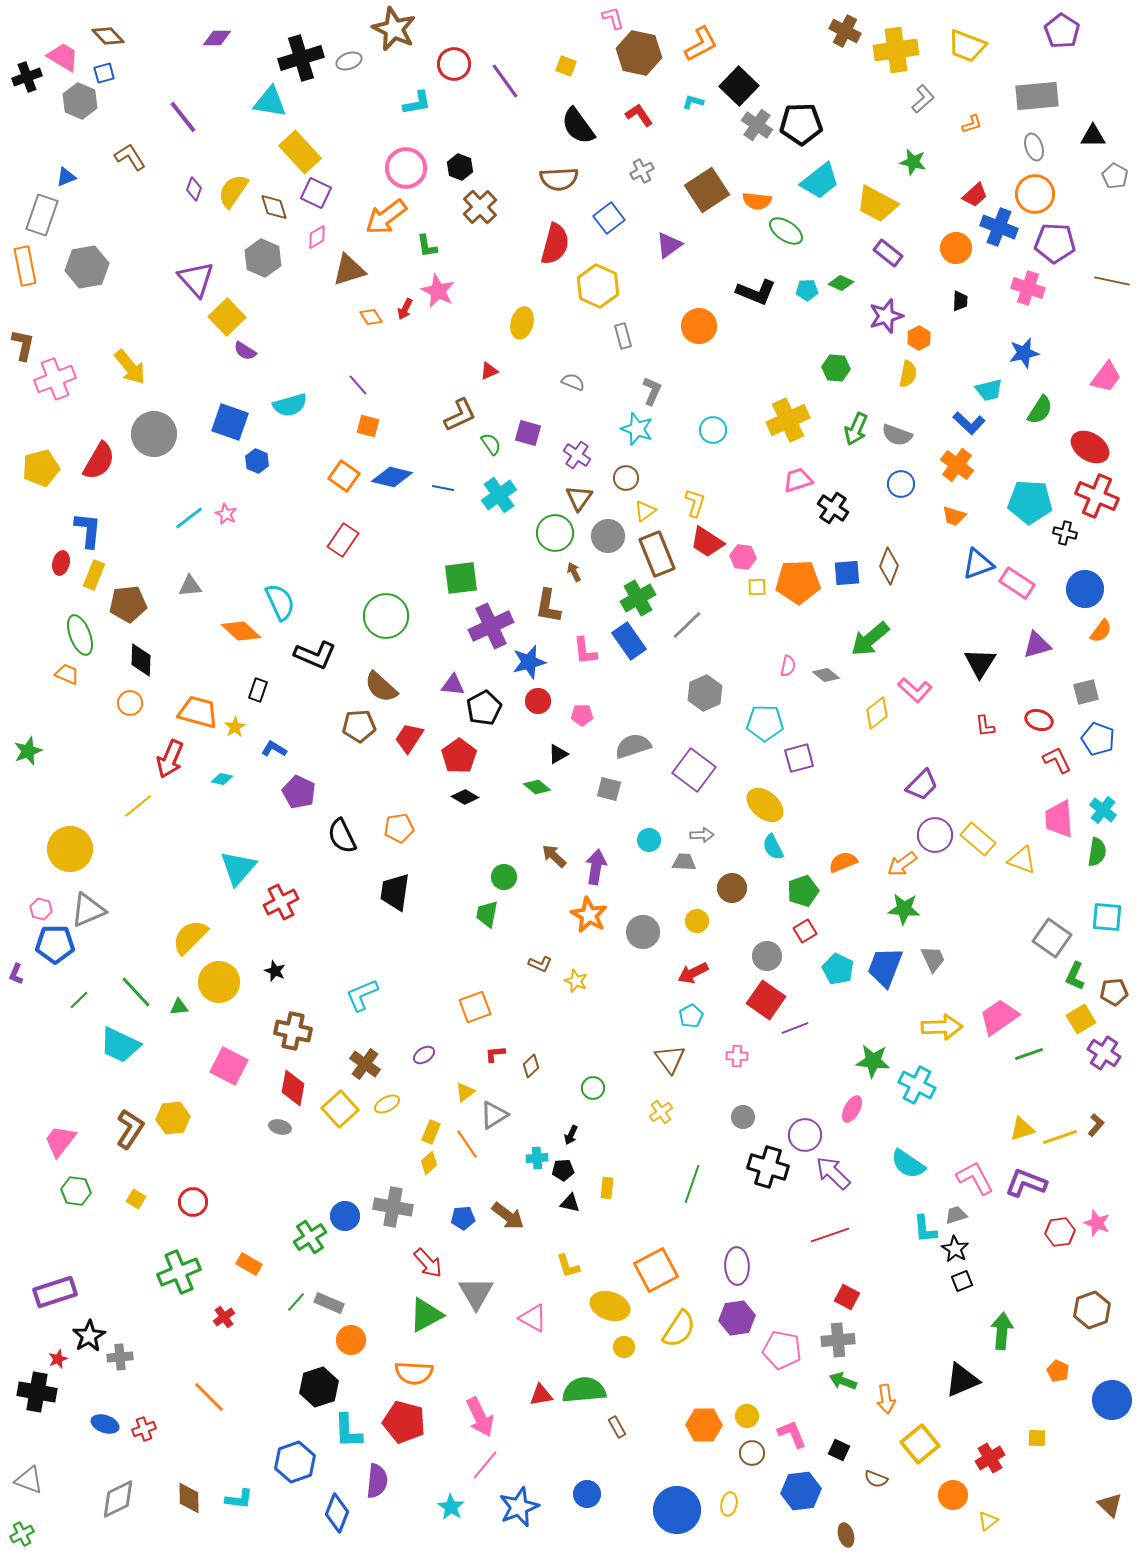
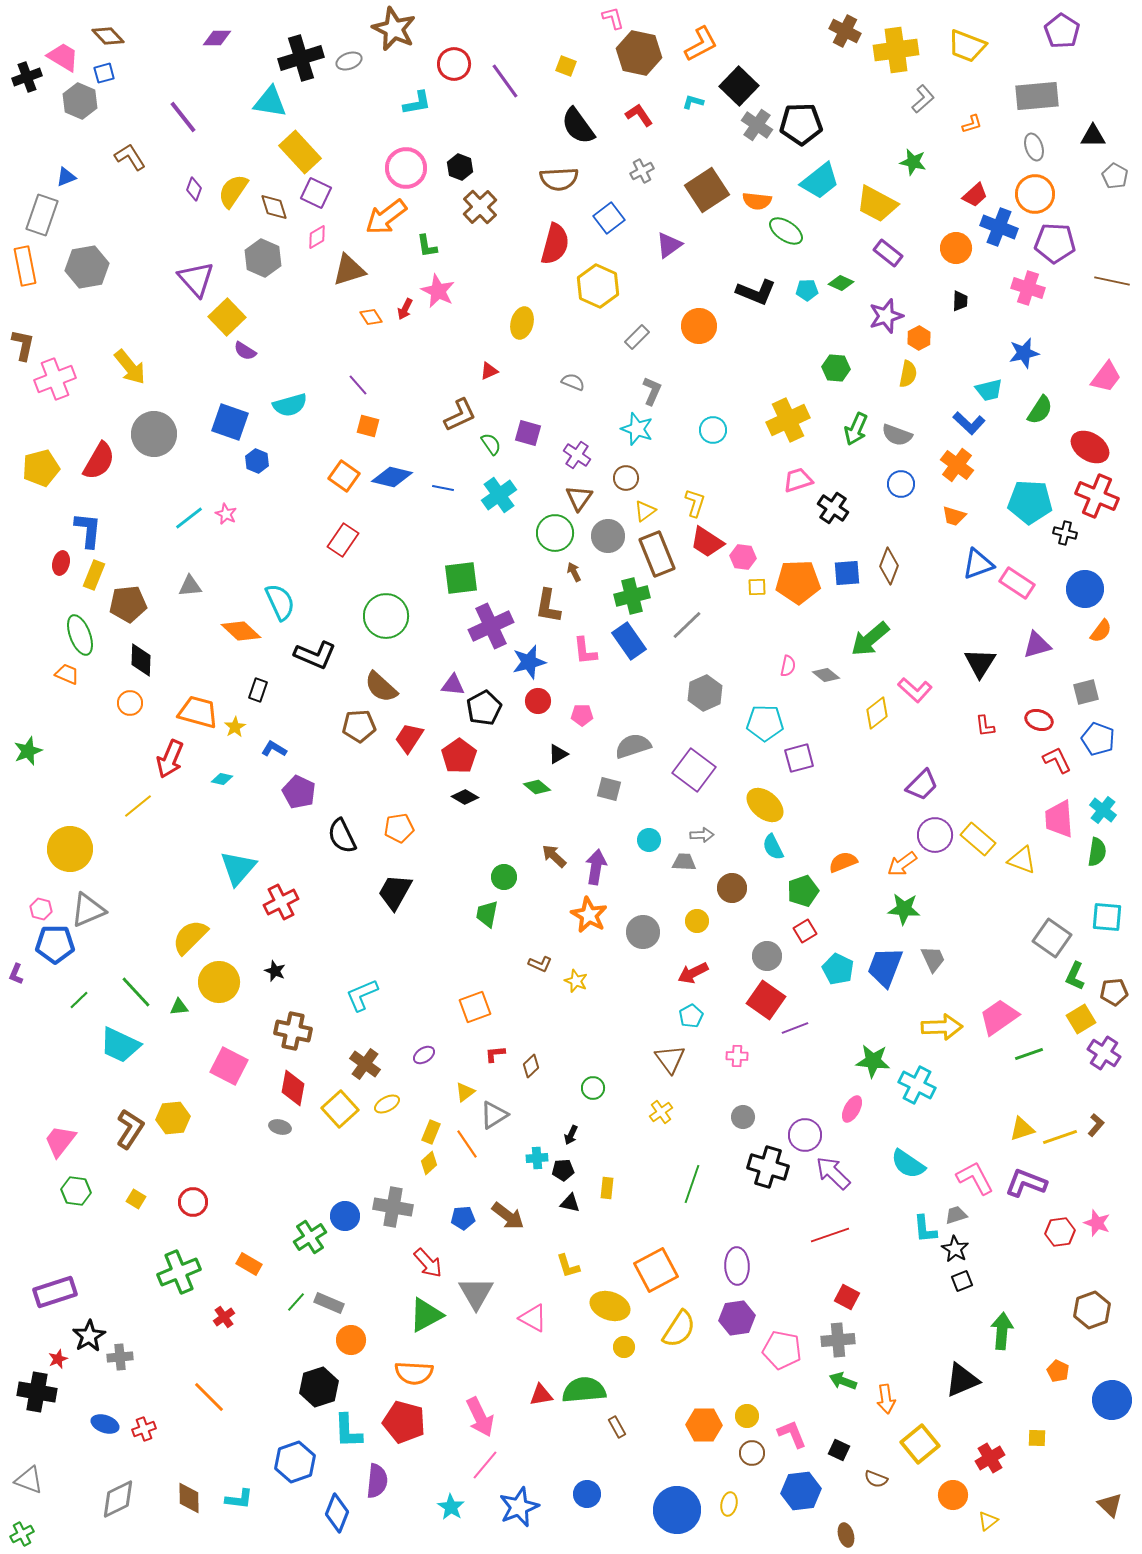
gray rectangle at (623, 336): moved 14 px right, 1 px down; rotated 60 degrees clockwise
green cross at (638, 598): moved 6 px left, 2 px up; rotated 16 degrees clockwise
black trapezoid at (395, 892): rotated 21 degrees clockwise
